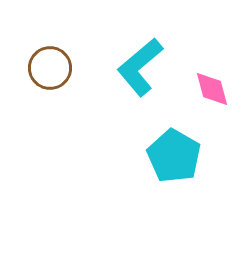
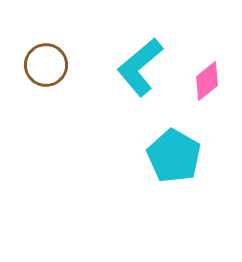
brown circle: moved 4 px left, 3 px up
pink diamond: moved 5 px left, 8 px up; rotated 66 degrees clockwise
